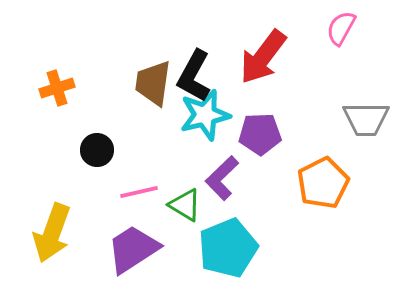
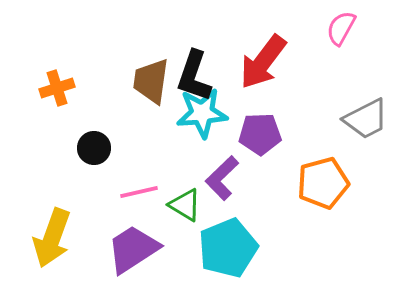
red arrow: moved 5 px down
black L-shape: rotated 10 degrees counterclockwise
brown trapezoid: moved 2 px left, 2 px up
cyan star: moved 3 px left, 2 px up; rotated 9 degrees clockwise
gray trapezoid: rotated 27 degrees counterclockwise
black circle: moved 3 px left, 2 px up
orange pentagon: rotated 12 degrees clockwise
yellow arrow: moved 5 px down
